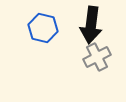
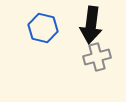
gray cross: rotated 12 degrees clockwise
